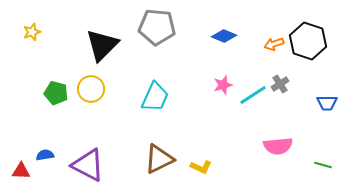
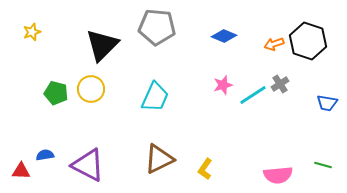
blue trapezoid: rotated 10 degrees clockwise
pink semicircle: moved 29 px down
yellow L-shape: moved 4 px right, 2 px down; rotated 100 degrees clockwise
